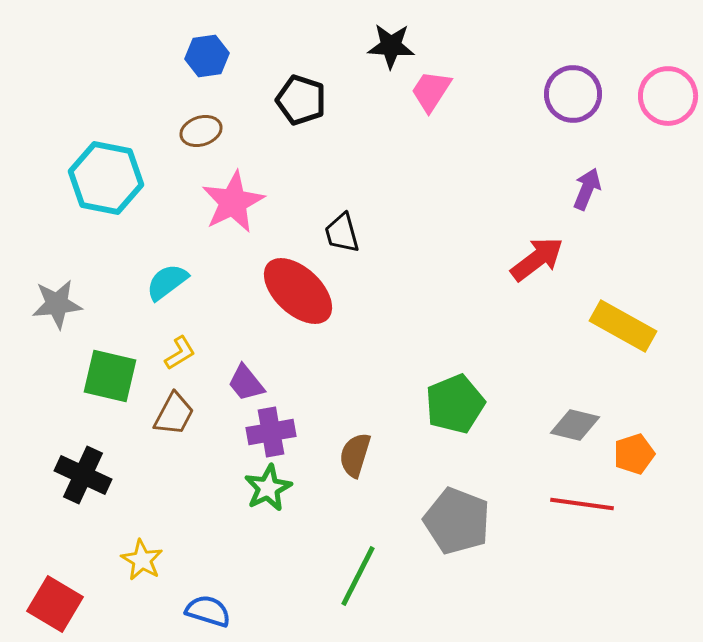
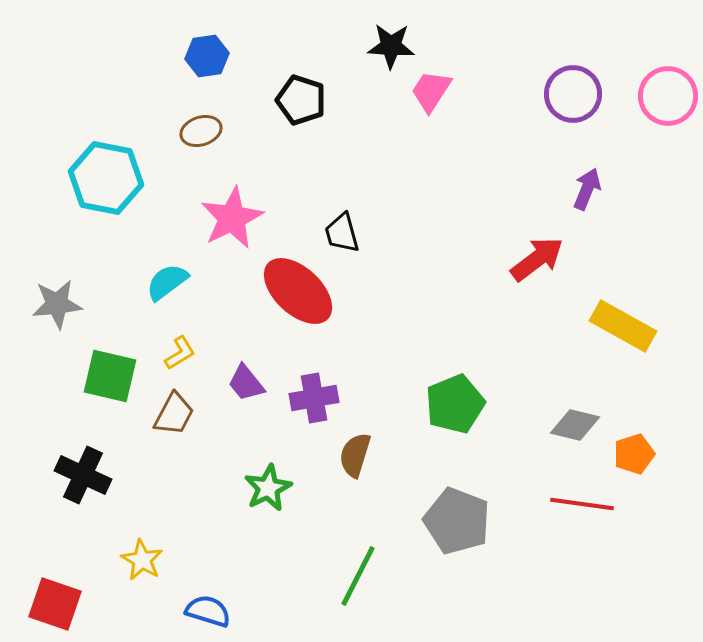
pink star: moved 1 px left, 16 px down
purple cross: moved 43 px right, 34 px up
red square: rotated 12 degrees counterclockwise
